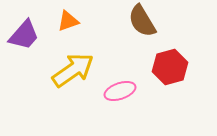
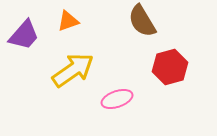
pink ellipse: moved 3 px left, 8 px down
